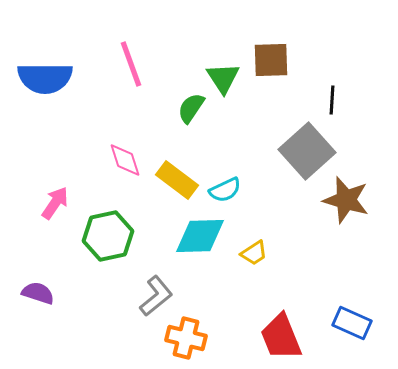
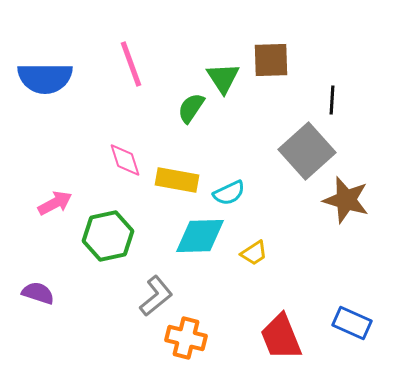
yellow rectangle: rotated 27 degrees counterclockwise
cyan semicircle: moved 4 px right, 3 px down
pink arrow: rotated 28 degrees clockwise
